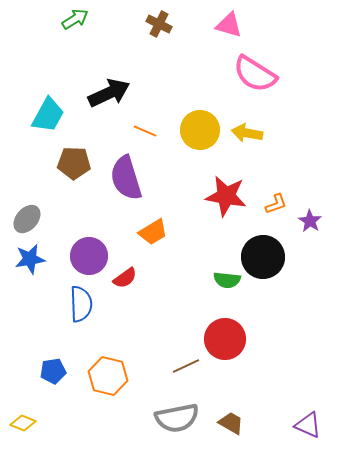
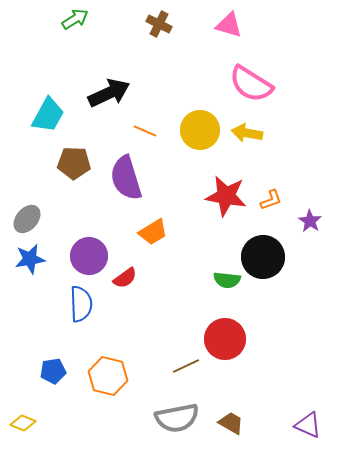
pink semicircle: moved 4 px left, 10 px down
orange L-shape: moved 5 px left, 4 px up
